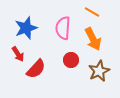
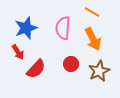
red arrow: moved 2 px up
red circle: moved 4 px down
